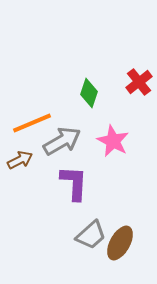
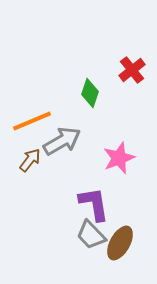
red cross: moved 7 px left, 12 px up
green diamond: moved 1 px right
orange line: moved 2 px up
pink star: moved 6 px right, 17 px down; rotated 24 degrees clockwise
brown arrow: moved 10 px right; rotated 25 degrees counterclockwise
purple L-shape: moved 20 px right, 21 px down; rotated 12 degrees counterclockwise
gray trapezoid: rotated 88 degrees clockwise
